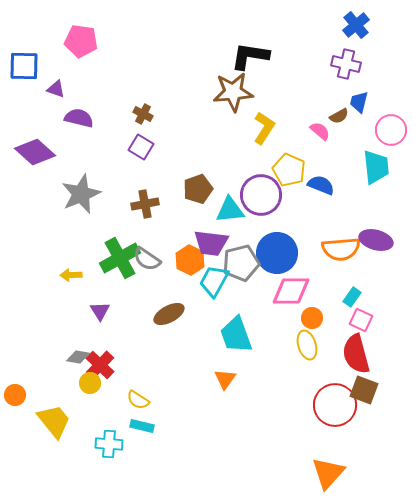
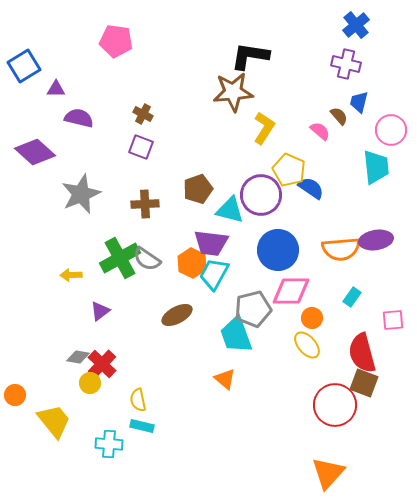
pink pentagon at (81, 41): moved 35 px right
blue square at (24, 66): rotated 32 degrees counterclockwise
purple triangle at (56, 89): rotated 18 degrees counterclockwise
brown semicircle at (339, 116): rotated 102 degrees counterclockwise
purple square at (141, 147): rotated 10 degrees counterclockwise
blue semicircle at (321, 185): moved 10 px left, 3 px down; rotated 12 degrees clockwise
brown cross at (145, 204): rotated 8 degrees clockwise
cyan triangle at (230, 210): rotated 20 degrees clockwise
purple ellipse at (376, 240): rotated 24 degrees counterclockwise
blue circle at (277, 253): moved 1 px right, 3 px up
orange hexagon at (190, 260): moved 2 px right, 3 px down
gray pentagon at (241, 263): moved 12 px right, 46 px down
cyan trapezoid at (214, 281): moved 7 px up
purple triangle at (100, 311): rotated 25 degrees clockwise
brown ellipse at (169, 314): moved 8 px right, 1 px down
pink square at (361, 320): moved 32 px right; rotated 30 degrees counterclockwise
yellow ellipse at (307, 345): rotated 24 degrees counterclockwise
red semicircle at (356, 354): moved 6 px right, 1 px up
red cross at (100, 365): moved 2 px right, 1 px up
orange triangle at (225, 379): rotated 25 degrees counterclockwise
brown square at (364, 390): moved 7 px up
yellow semicircle at (138, 400): rotated 45 degrees clockwise
